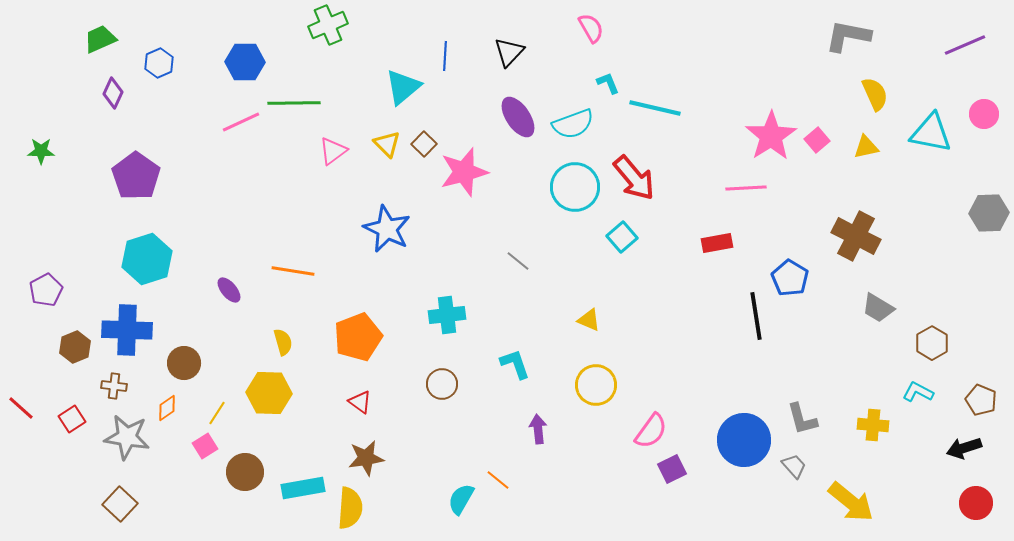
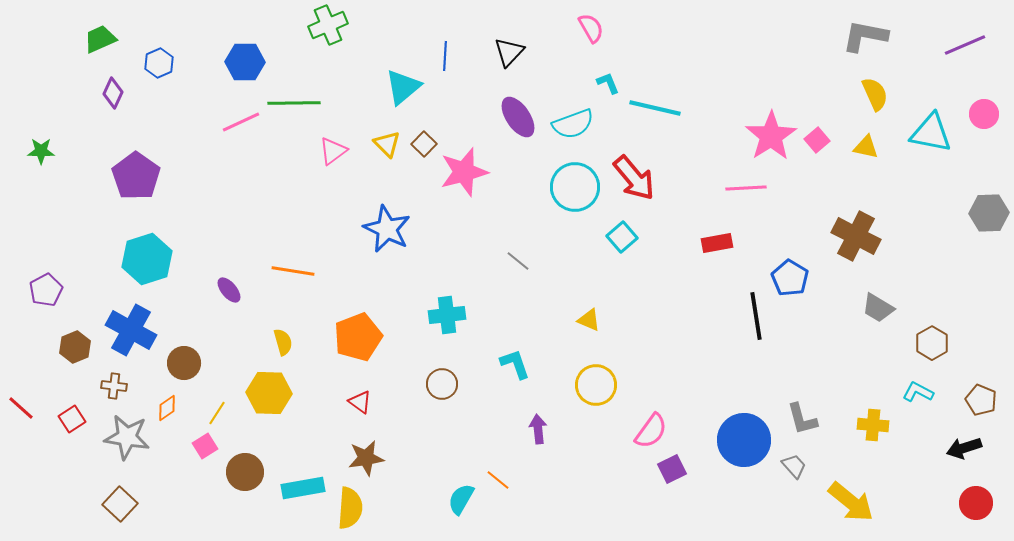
gray L-shape at (848, 36): moved 17 px right
yellow triangle at (866, 147): rotated 24 degrees clockwise
blue cross at (127, 330): moved 4 px right; rotated 27 degrees clockwise
